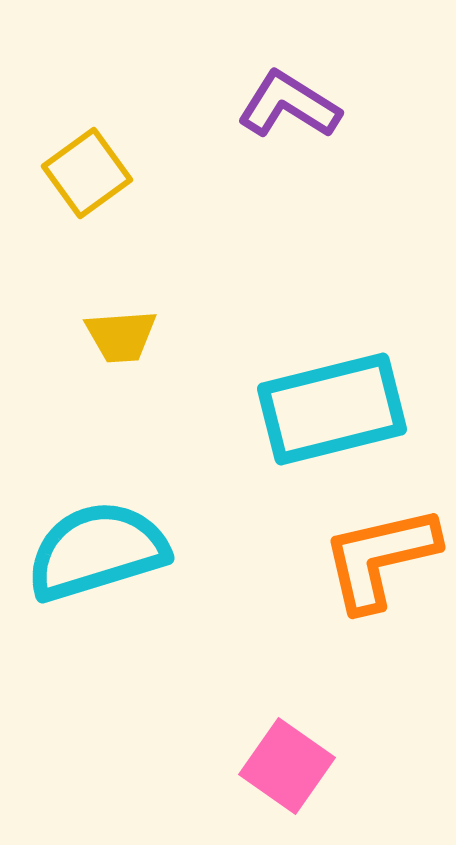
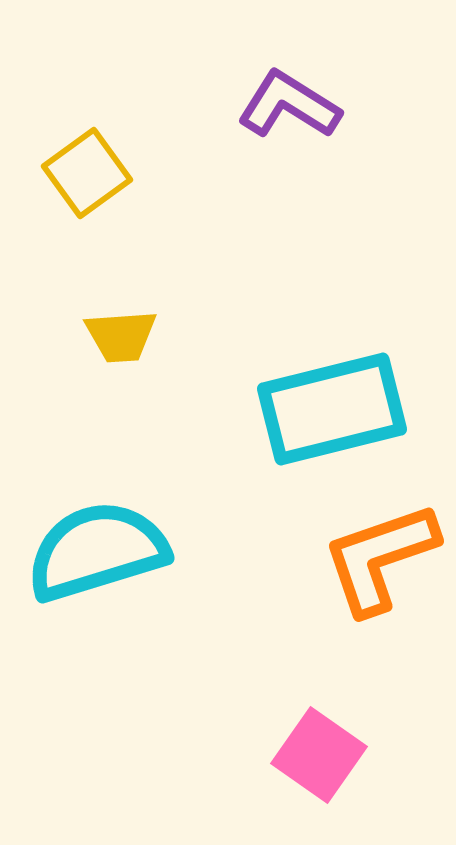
orange L-shape: rotated 6 degrees counterclockwise
pink square: moved 32 px right, 11 px up
